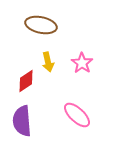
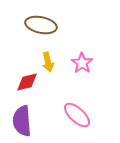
red diamond: moved 1 px right, 1 px down; rotated 20 degrees clockwise
